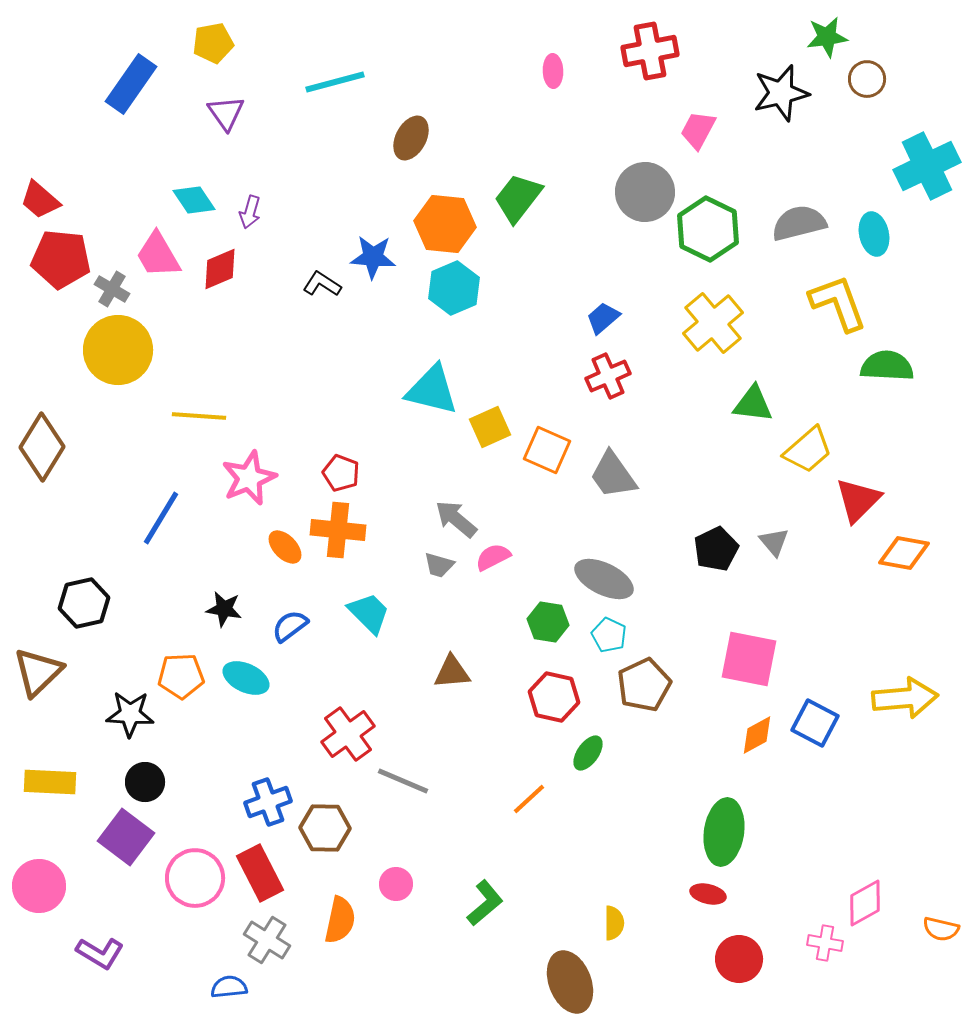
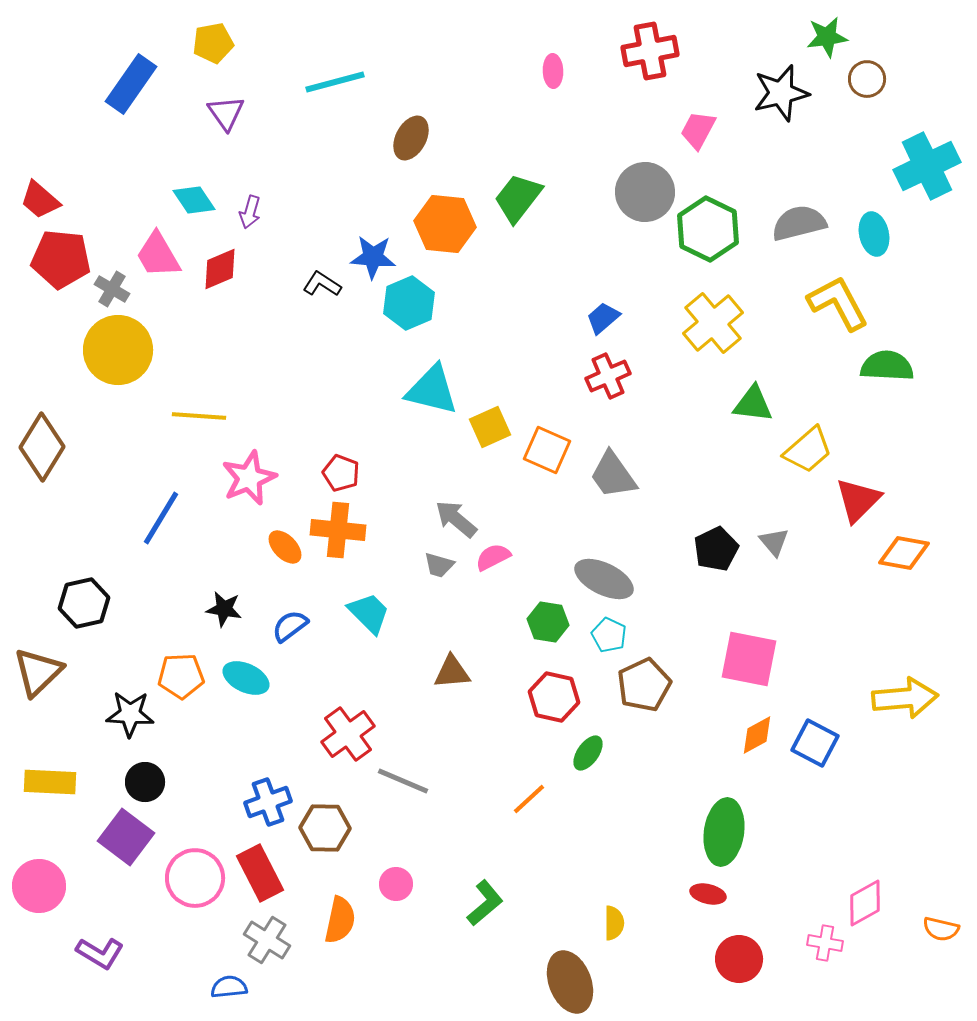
cyan hexagon at (454, 288): moved 45 px left, 15 px down
yellow L-shape at (838, 303): rotated 8 degrees counterclockwise
blue square at (815, 723): moved 20 px down
